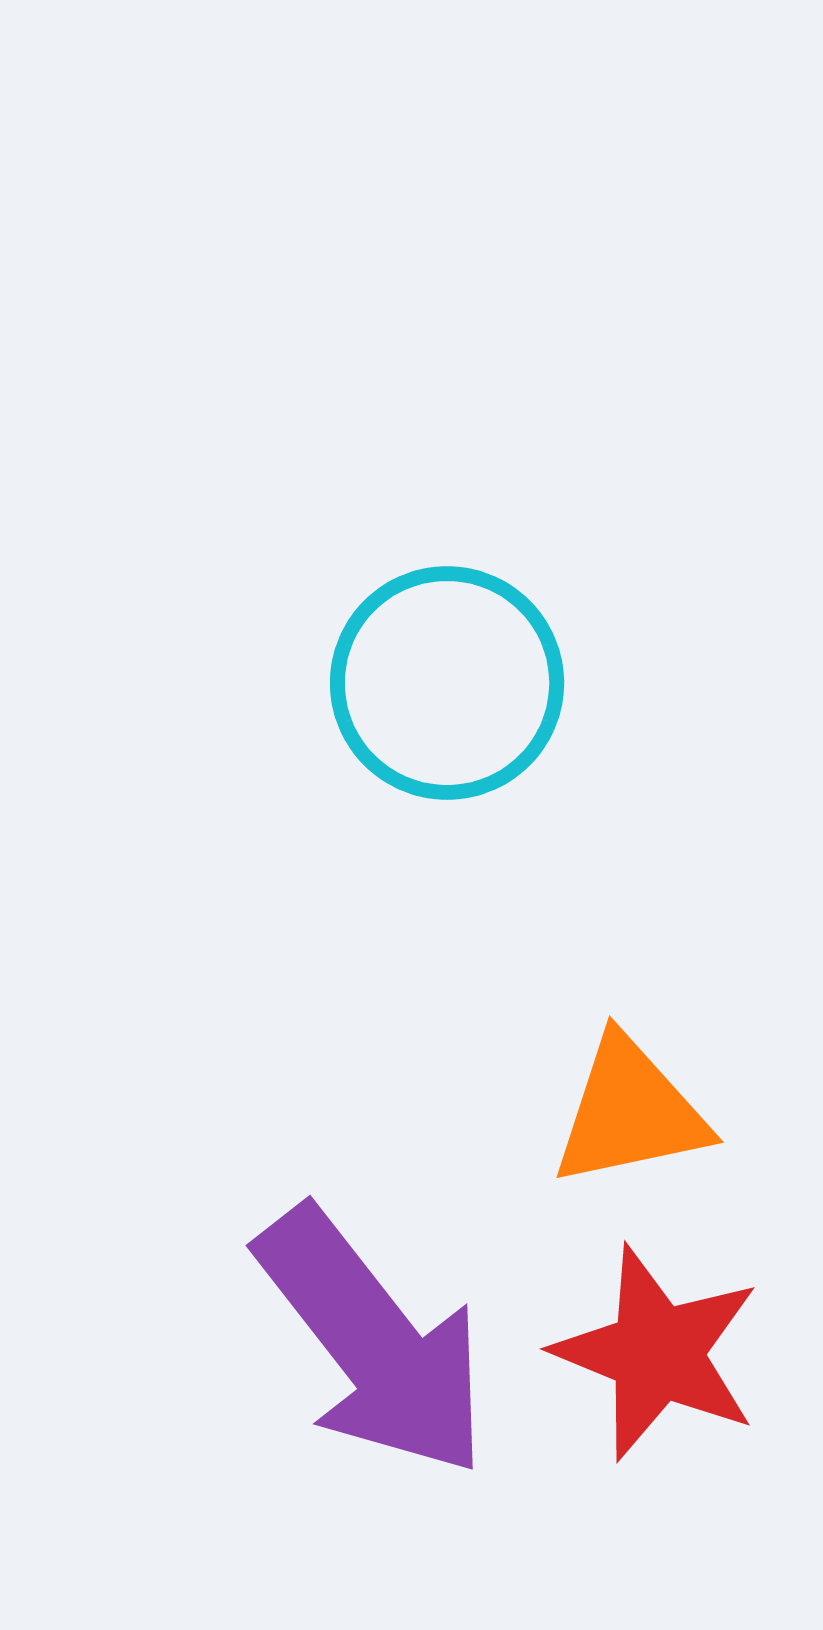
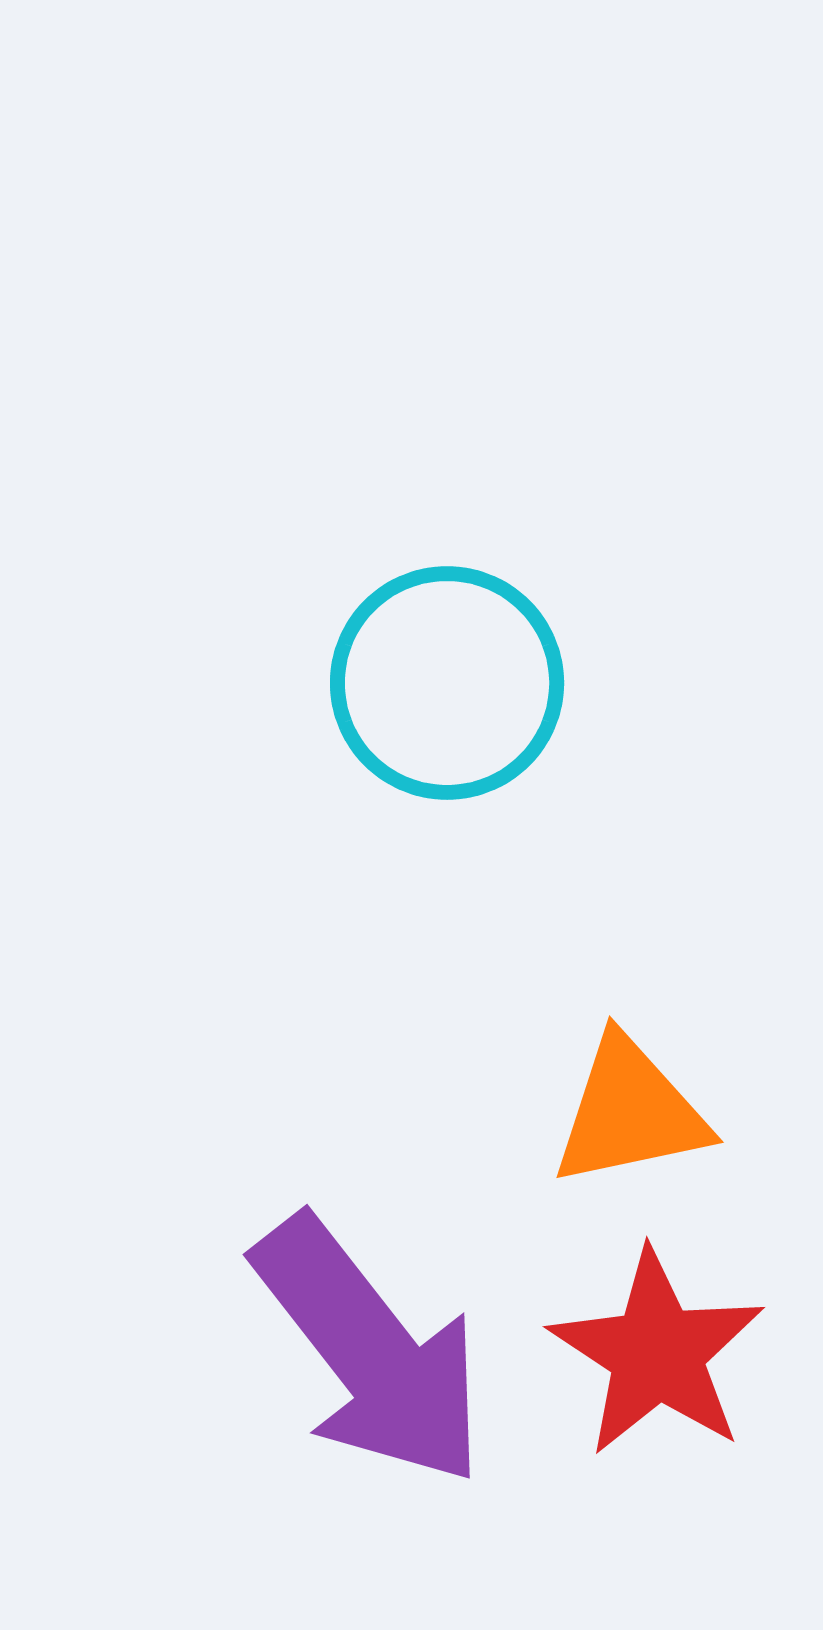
purple arrow: moved 3 px left, 9 px down
red star: rotated 11 degrees clockwise
